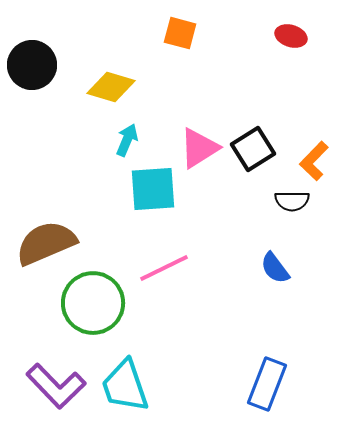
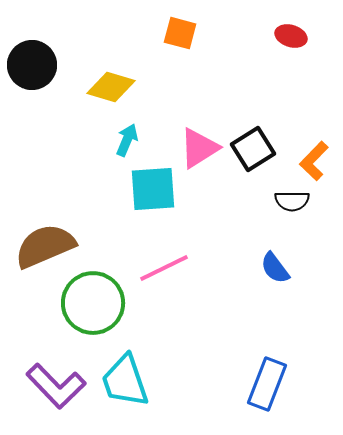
brown semicircle: moved 1 px left, 3 px down
cyan trapezoid: moved 5 px up
